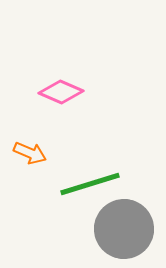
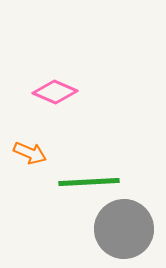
pink diamond: moved 6 px left
green line: moved 1 px left, 2 px up; rotated 14 degrees clockwise
